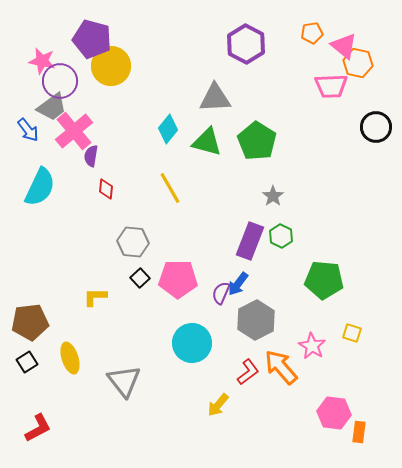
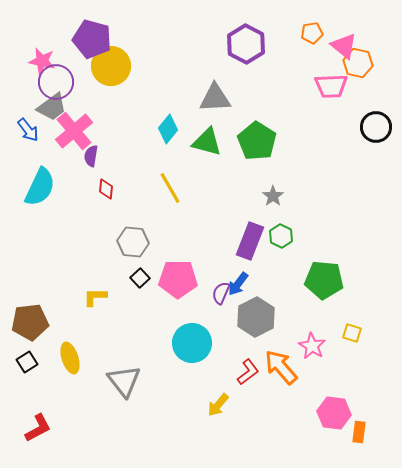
purple circle at (60, 81): moved 4 px left, 1 px down
gray hexagon at (256, 320): moved 3 px up
